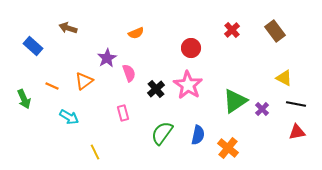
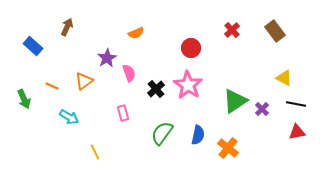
brown arrow: moved 1 px left, 1 px up; rotated 96 degrees clockwise
